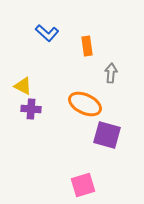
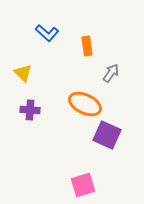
gray arrow: rotated 30 degrees clockwise
yellow triangle: moved 13 px up; rotated 18 degrees clockwise
purple cross: moved 1 px left, 1 px down
purple square: rotated 8 degrees clockwise
